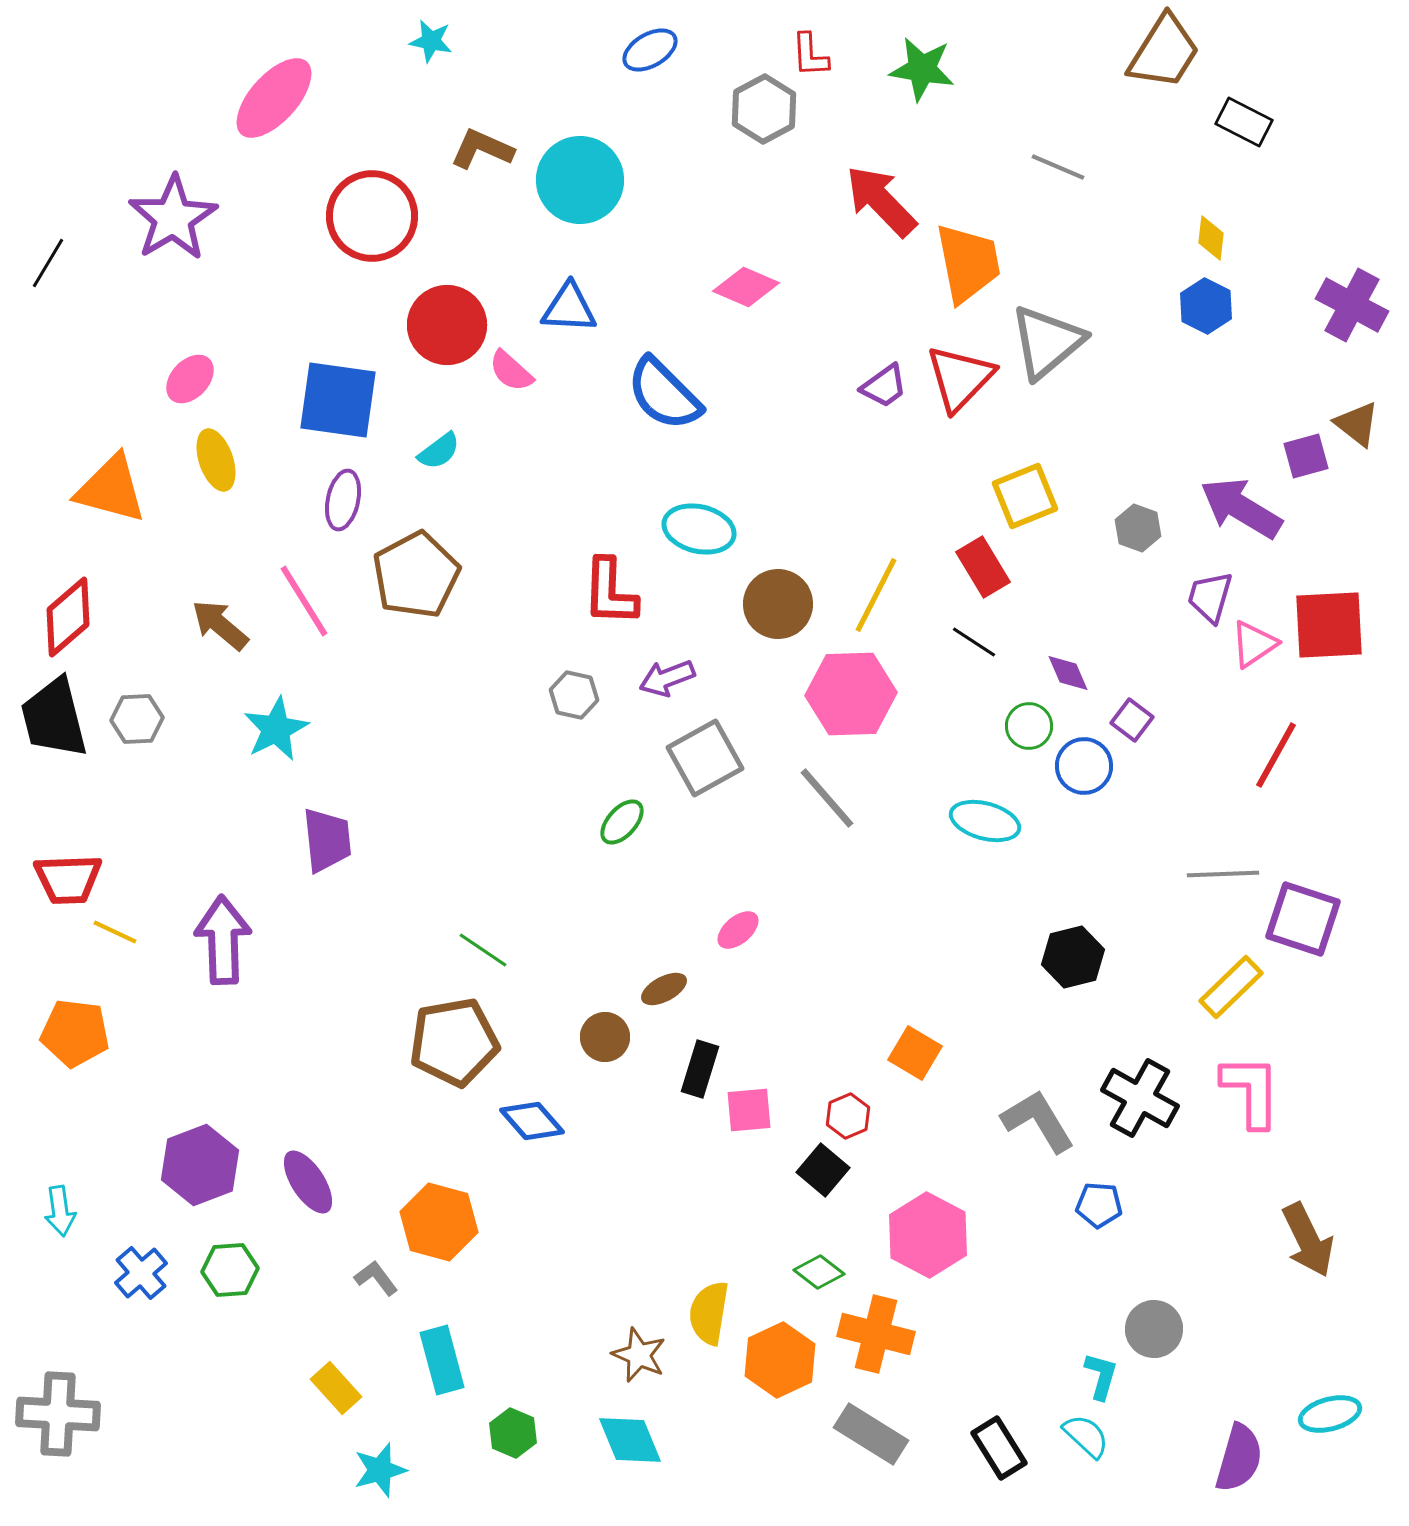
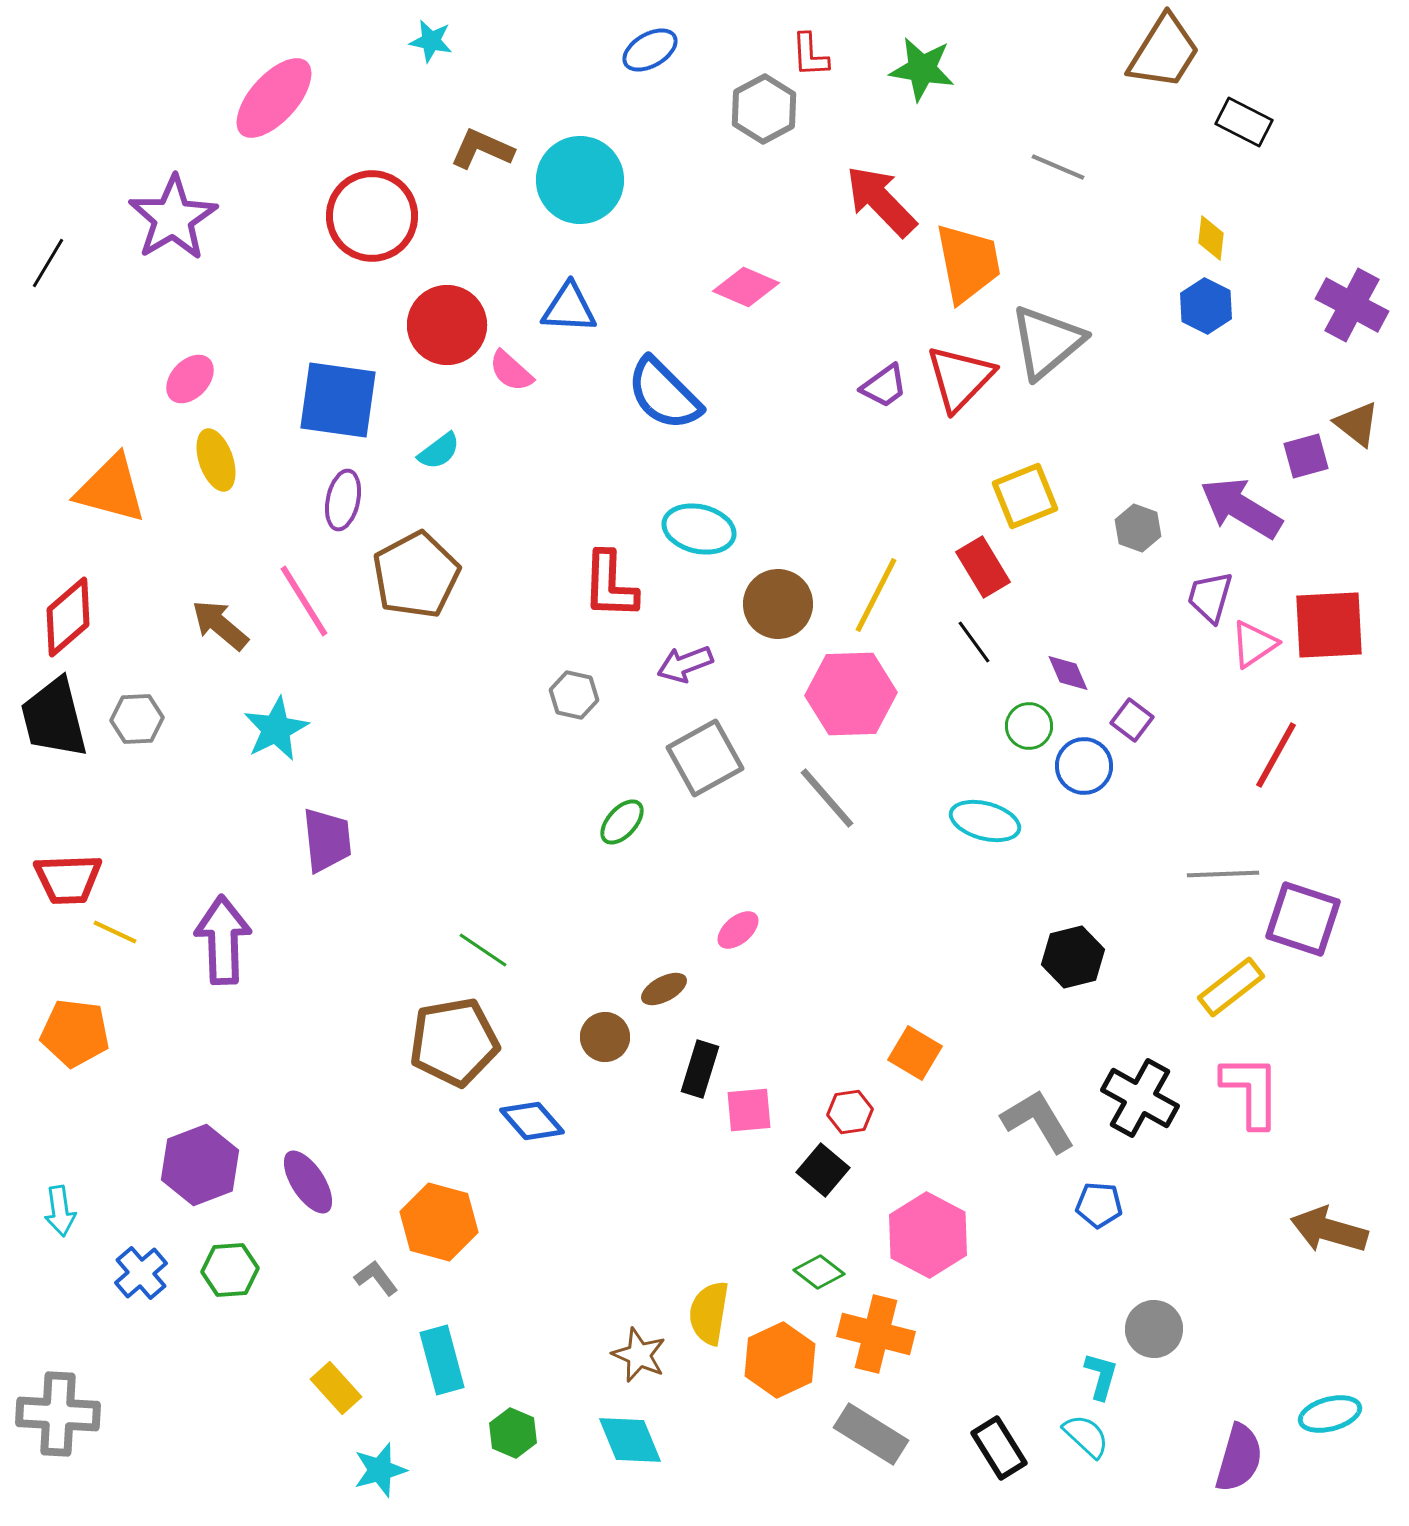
red L-shape at (610, 592): moved 7 px up
black line at (974, 642): rotated 21 degrees clockwise
purple arrow at (667, 678): moved 18 px right, 14 px up
yellow rectangle at (1231, 987): rotated 6 degrees clockwise
red hexagon at (848, 1116): moved 2 px right, 4 px up; rotated 15 degrees clockwise
brown arrow at (1308, 1240): moved 21 px right, 10 px up; rotated 132 degrees clockwise
